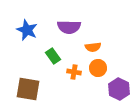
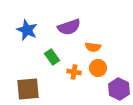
purple semicircle: rotated 20 degrees counterclockwise
orange semicircle: rotated 14 degrees clockwise
green rectangle: moved 1 px left, 1 px down
brown square: rotated 15 degrees counterclockwise
